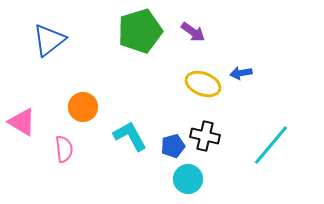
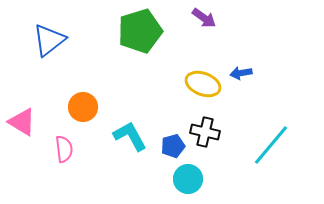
purple arrow: moved 11 px right, 14 px up
black cross: moved 4 px up
